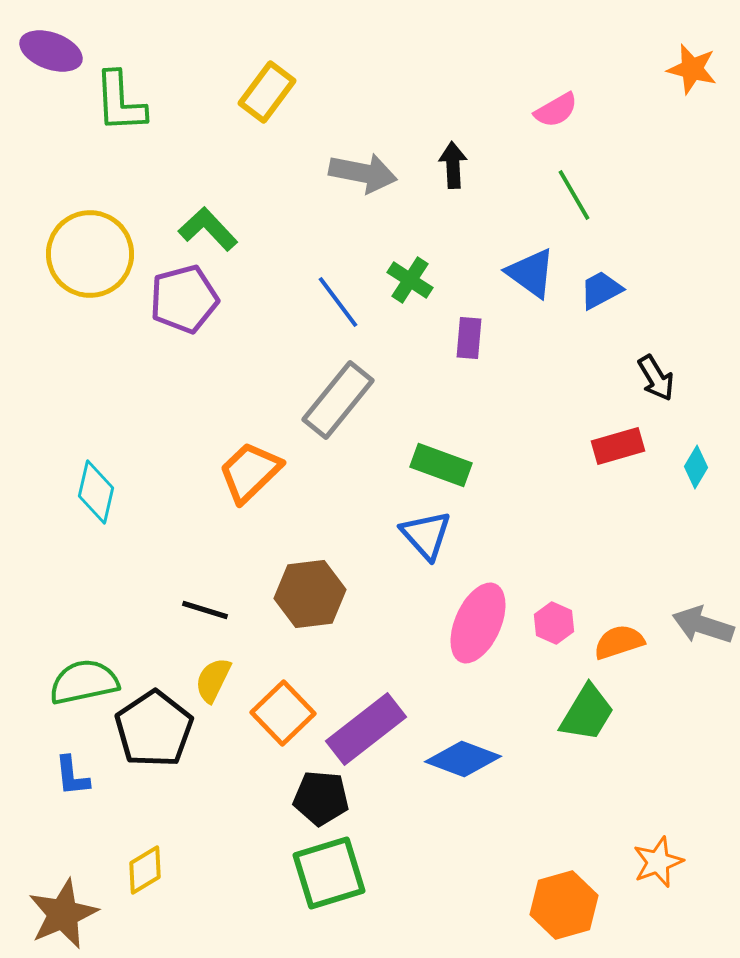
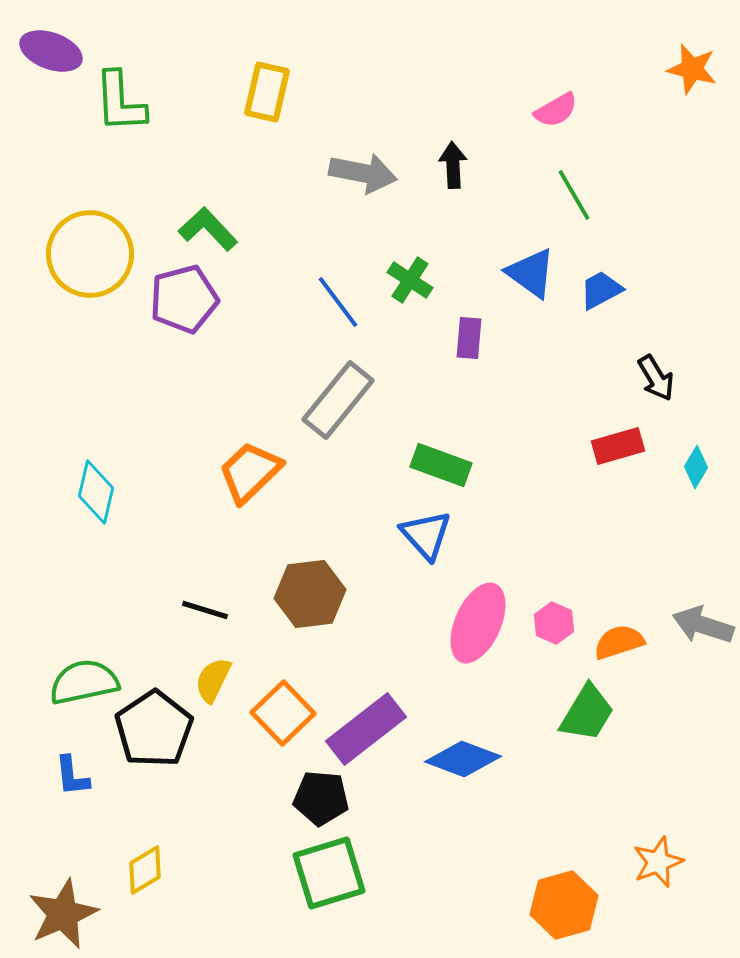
yellow rectangle at (267, 92): rotated 24 degrees counterclockwise
